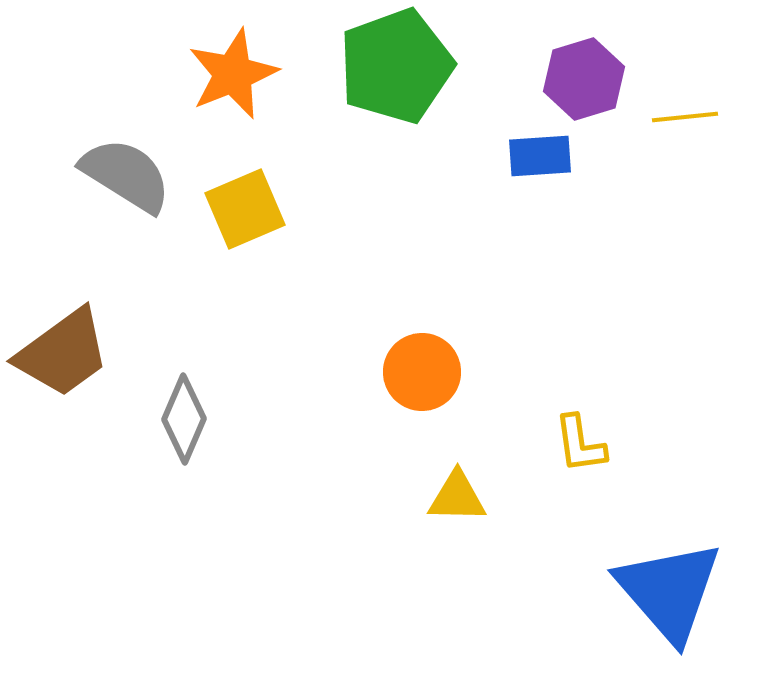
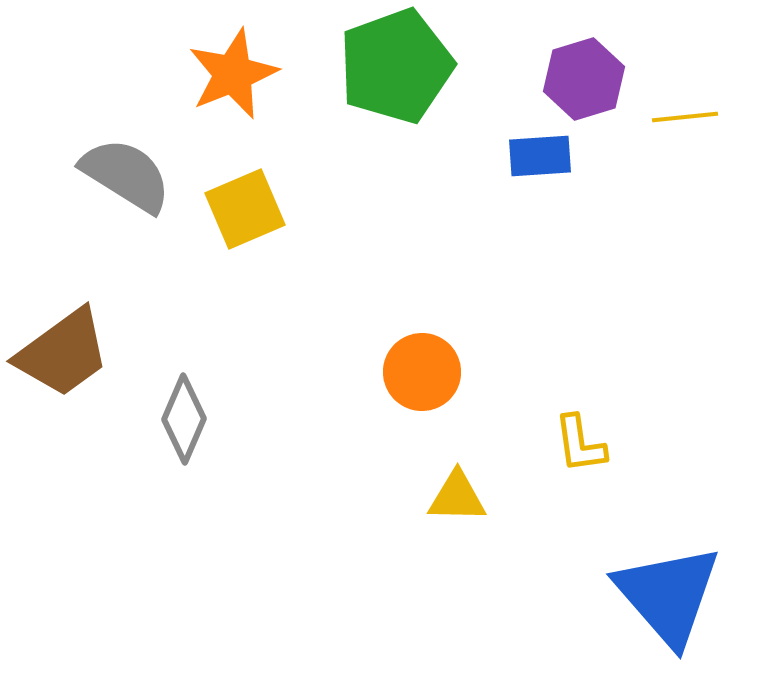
blue triangle: moved 1 px left, 4 px down
